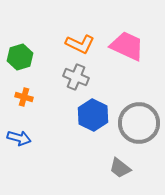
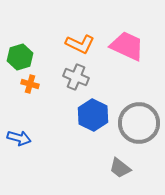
orange cross: moved 6 px right, 13 px up
